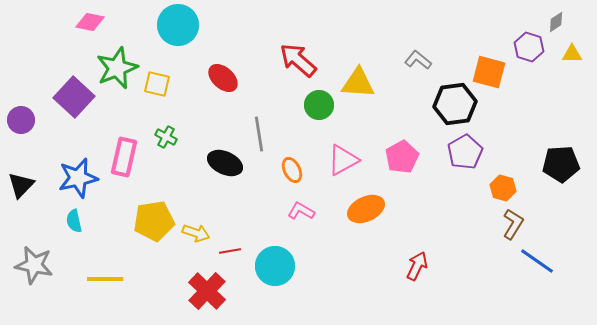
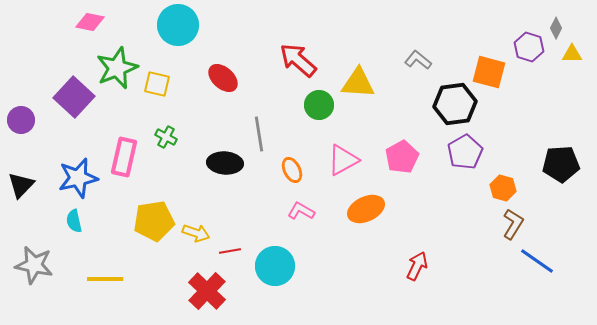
gray diamond at (556, 22): moved 6 px down; rotated 30 degrees counterclockwise
black ellipse at (225, 163): rotated 20 degrees counterclockwise
